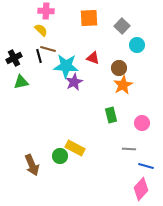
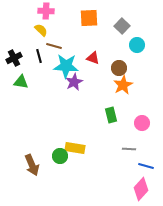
brown line: moved 6 px right, 3 px up
green triangle: rotated 21 degrees clockwise
yellow rectangle: rotated 18 degrees counterclockwise
